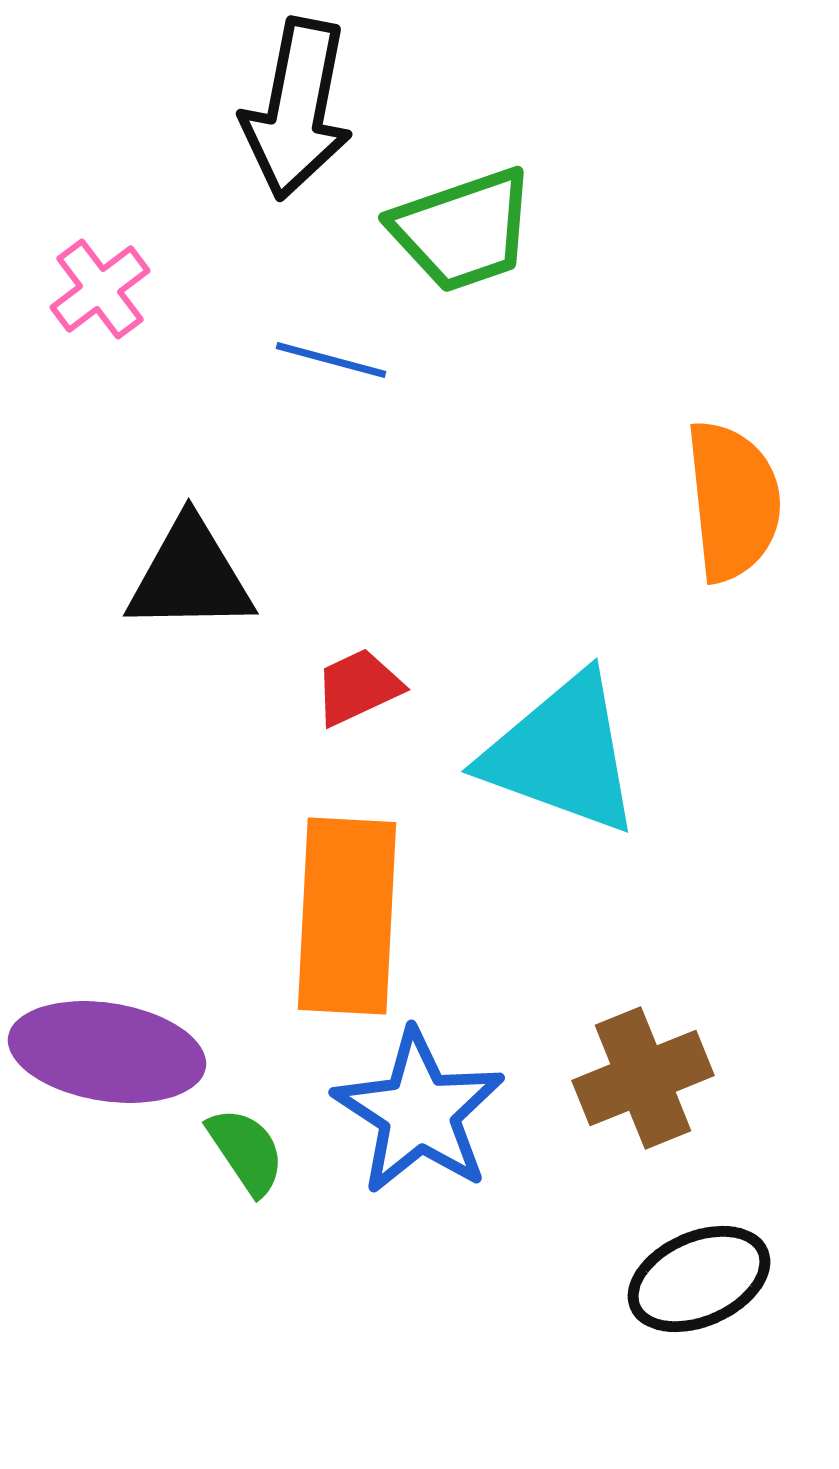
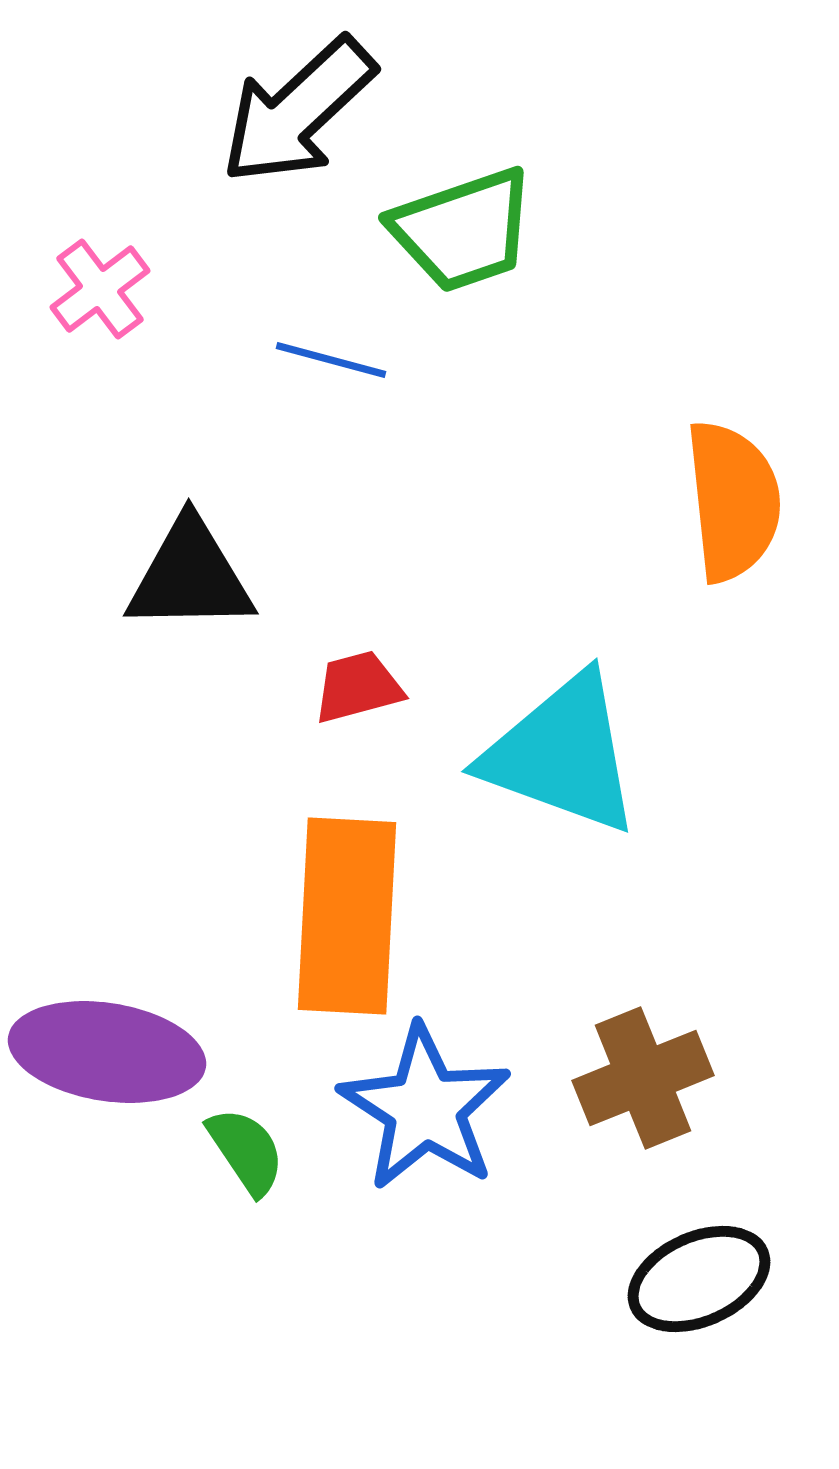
black arrow: moved 1 px right, 2 px down; rotated 36 degrees clockwise
red trapezoid: rotated 10 degrees clockwise
blue star: moved 6 px right, 4 px up
